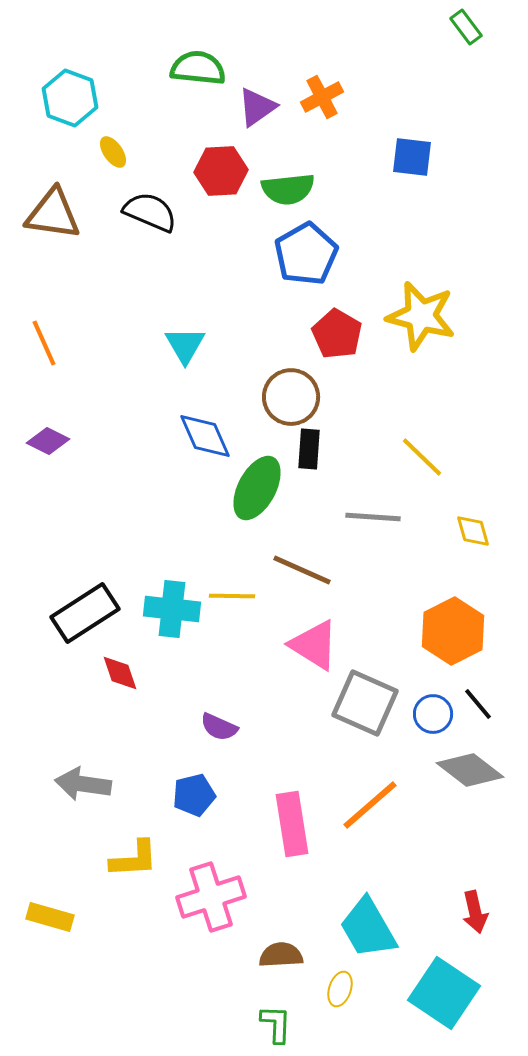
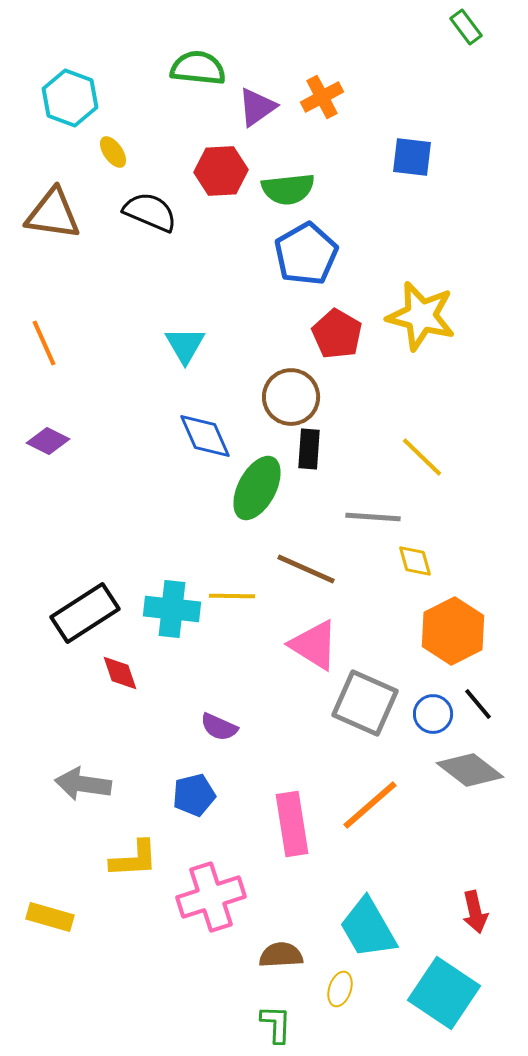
yellow diamond at (473, 531): moved 58 px left, 30 px down
brown line at (302, 570): moved 4 px right, 1 px up
